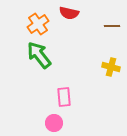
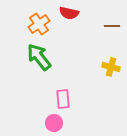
orange cross: moved 1 px right
green arrow: moved 2 px down
pink rectangle: moved 1 px left, 2 px down
